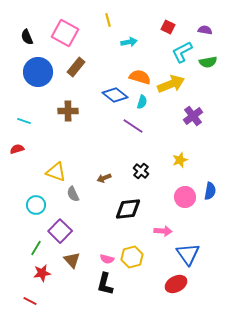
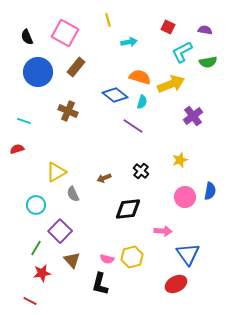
brown cross: rotated 24 degrees clockwise
yellow triangle: rotated 50 degrees counterclockwise
black L-shape: moved 5 px left
